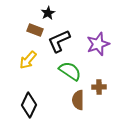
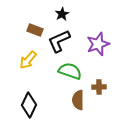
black star: moved 14 px right, 1 px down
green semicircle: rotated 15 degrees counterclockwise
